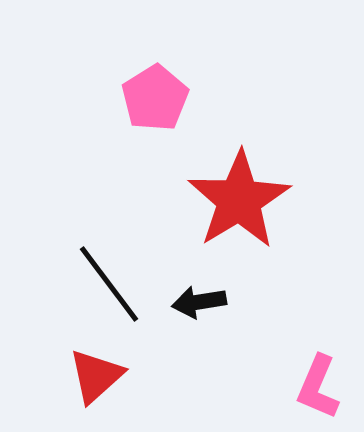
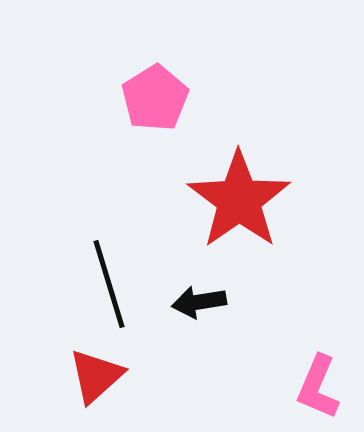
red star: rotated 4 degrees counterclockwise
black line: rotated 20 degrees clockwise
